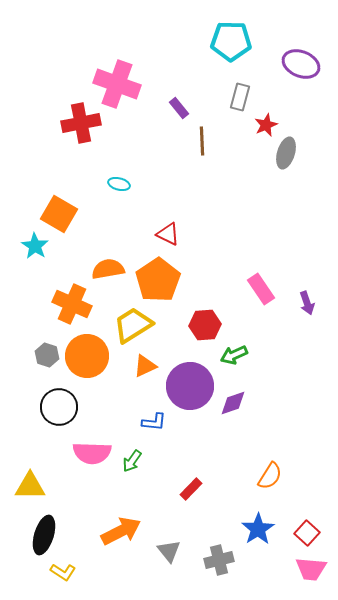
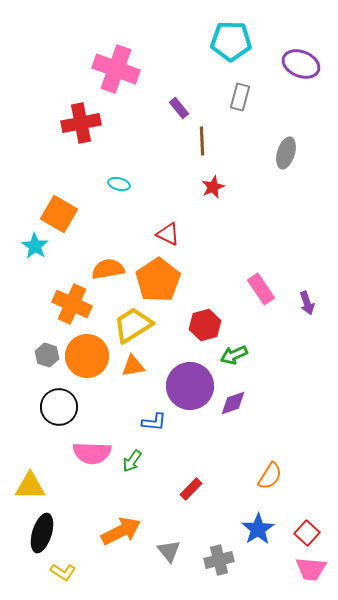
pink cross at (117, 84): moved 1 px left, 15 px up
red star at (266, 125): moved 53 px left, 62 px down
red hexagon at (205, 325): rotated 12 degrees counterclockwise
orange triangle at (145, 366): moved 12 px left; rotated 15 degrees clockwise
black ellipse at (44, 535): moved 2 px left, 2 px up
